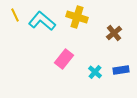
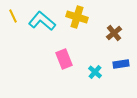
yellow line: moved 2 px left, 1 px down
pink rectangle: rotated 60 degrees counterclockwise
blue rectangle: moved 6 px up
